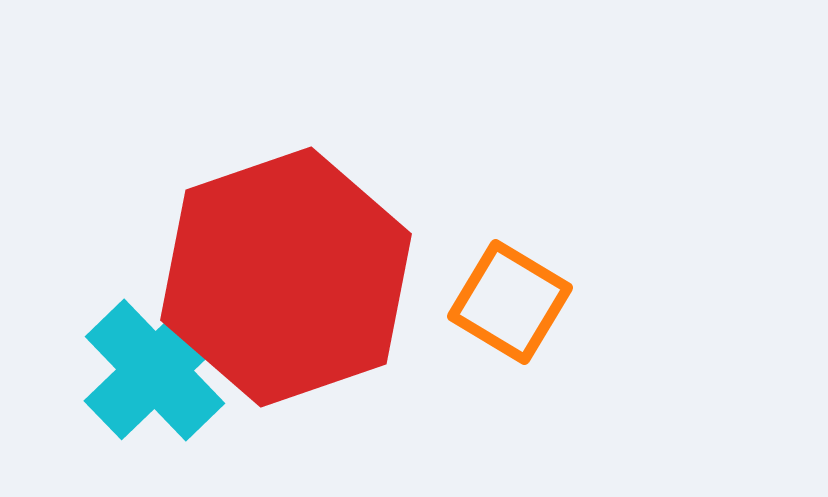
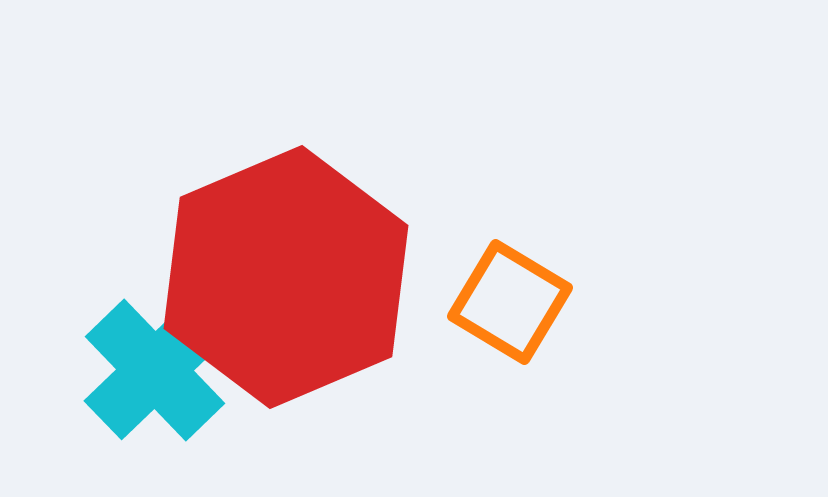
red hexagon: rotated 4 degrees counterclockwise
